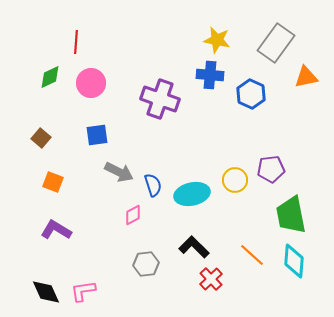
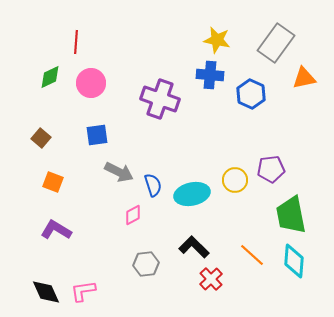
orange triangle: moved 2 px left, 1 px down
